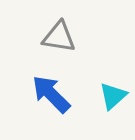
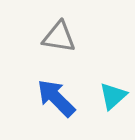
blue arrow: moved 5 px right, 4 px down
